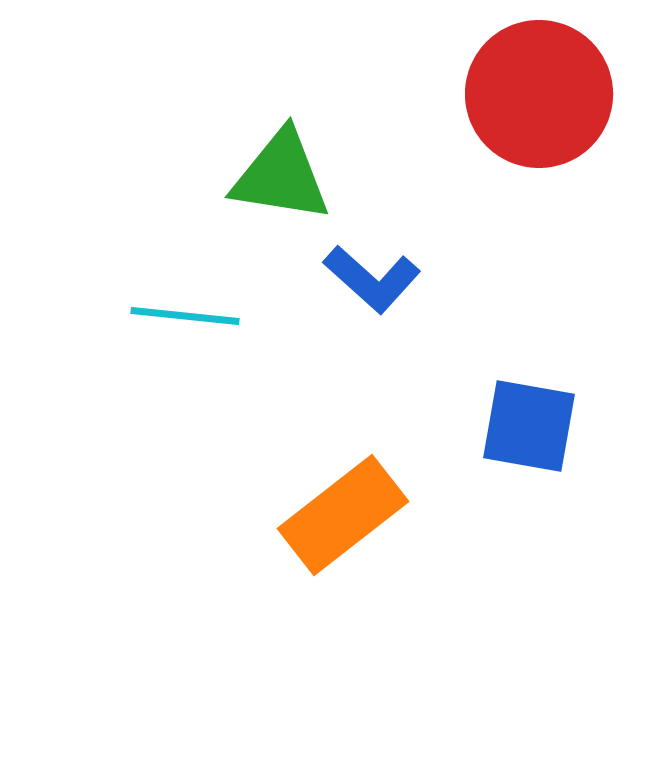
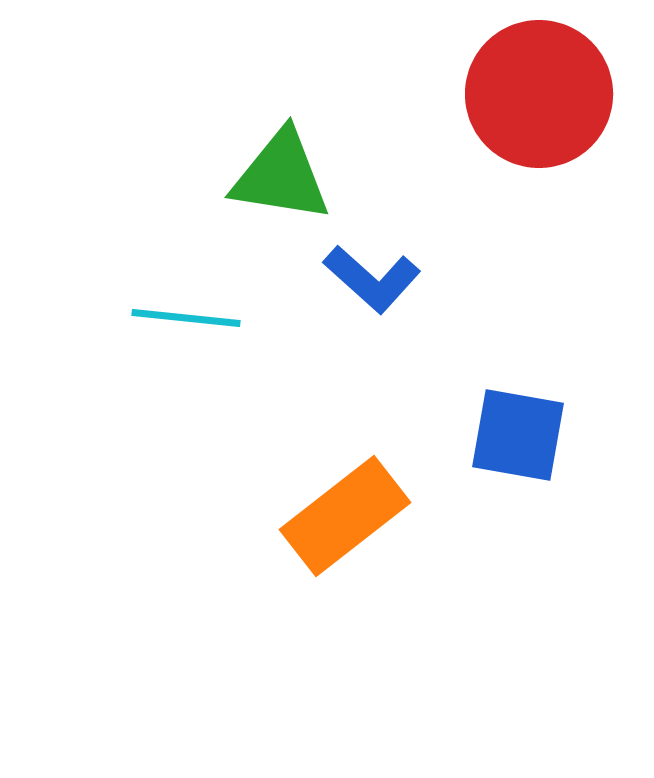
cyan line: moved 1 px right, 2 px down
blue square: moved 11 px left, 9 px down
orange rectangle: moved 2 px right, 1 px down
